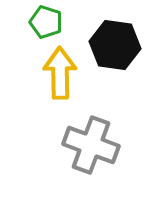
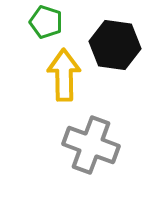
yellow arrow: moved 4 px right, 2 px down
